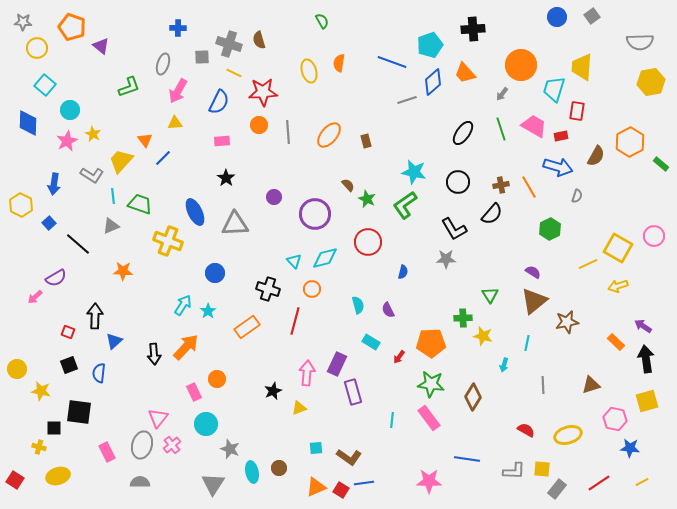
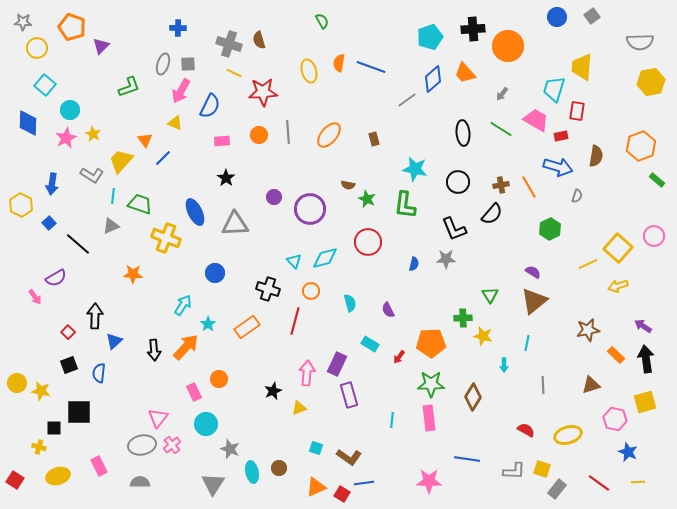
cyan pentagon at (430, 45): moved 8 px up
purple triangle at (101, 46): rotated 36 degrees clockwise
gray square at (202, 57): moved 14 px left, 7 px down
blue line at (392, 62): moved 21 px left, 5 px down
orange circle at (521, 65): moved 13 px left, 19 px up
blue diamond at (433, 82): moved 3 px up
pink arrow at (178, 91): moved 3 px right
gray line at (407, 100): rotated 18 degrees counterclockwise
blue semicircle at (219, 102): moved 9 px left, 4 px down
yellow triangle at (175, 123): rotated 28 degrees clockwise
orange circle at (259, 125): moved 10 px down
pink trapezoid at (534, 126): moved 2 px right, 6 px up
green line at (501, 129): rotated 40 degrees counterclockwise
black ellipse at (463, 133): rotated 40 degrees counterclockwise
pink star at (67, 141): moved 1 px left, 3 px up
brown rectangle at (366, 141): moved 8 px right, 2 px up
orange hexagon at (630, 142): moved 11 px right, 4 px down; rotated 8 degrees clockwise
brown semicircle at (596, 156): rotated 20 degrees counterclockwise
green rectangle at (661, 164): moved 4 px left, 16 px down
cyan star at (414, 172): moved 1 px right, 3 px up
blue arrow at (54, 184): moved 2 px left
brown semicircle at (348, 185): rotated 144 degrees clockwise
cyan line at (113, 196): rotated 14 degrees clockwise
green L-shape at (405, 205): rotated 48 degrees counterclockwise
purple circle at (315, 214): moved 5 px left, 5 px up
black L-shape at (454, 229): rotated 8 degrees clockwise
yellow cross at (168, 241): moved 2 px left, 3 px up
yellow square at (618, 248): rotated 12 degrees clockwise
orange star at (123, 271): moved 10 px right, 3 px down
blue semicircle at (403, 272): moved 11 px right, 8 px up
orange circle at (312, 289): moved 1 px left, 2 px down
pink arrow at (35, 297): rotated 84 degrees counterclockwise
cyan semicircle at (358, 305): moved 8 px left, 2 px up
cyan star at (208, 311): moved 13 px down
brown star at (567, 322): moved 21 px right, 8 px down
red square at (68, 332): rotated 24 degrees clockwise
cyan rectangle at (371, 342): moved 1 px left, 2 px down
orange rectangle at (616, 342): moved 13 px down
black arrow at (154, 354): moved 4 px up
cyan arrow at (504, 365): rotated 16 degrees counterclockwise
yellow circle at (17, 369): moved 14 px down
orange circle at (217, 379): moved 2 px right
green star at (431, 384): rotated 8 degrees counterclockwise
purple rectangle at (353, 392): moved 4 px left, 3 px down
yellow square at (647, 401): moved 2 px left, 1 px down
black square at (79, 412): rotated 8 degrees counterclockwise
pink rectangle at (429, 418): rotated 30 degrees clockwise
gray ellipse at (142, 445): rotated 64 degrees clockwise
cyan square at (316, 448): rotated 24 degrees clockwise
blue star at (630, 448): moved 2 px left, 4 px down; rotated 18 degrees clockwise
pink rectangle at (107, 452): moved 8 px left, 14 px down
yellow square at (542, 469): rotated 12 degrees clockwise
yellow line at (642, 482): moved 4 px left; rotated 24 degrees clockwise
red line at (599, 483): rotated 70 degrees clockwise
red square at (341, 490): moved 1 px right, 4 px down
